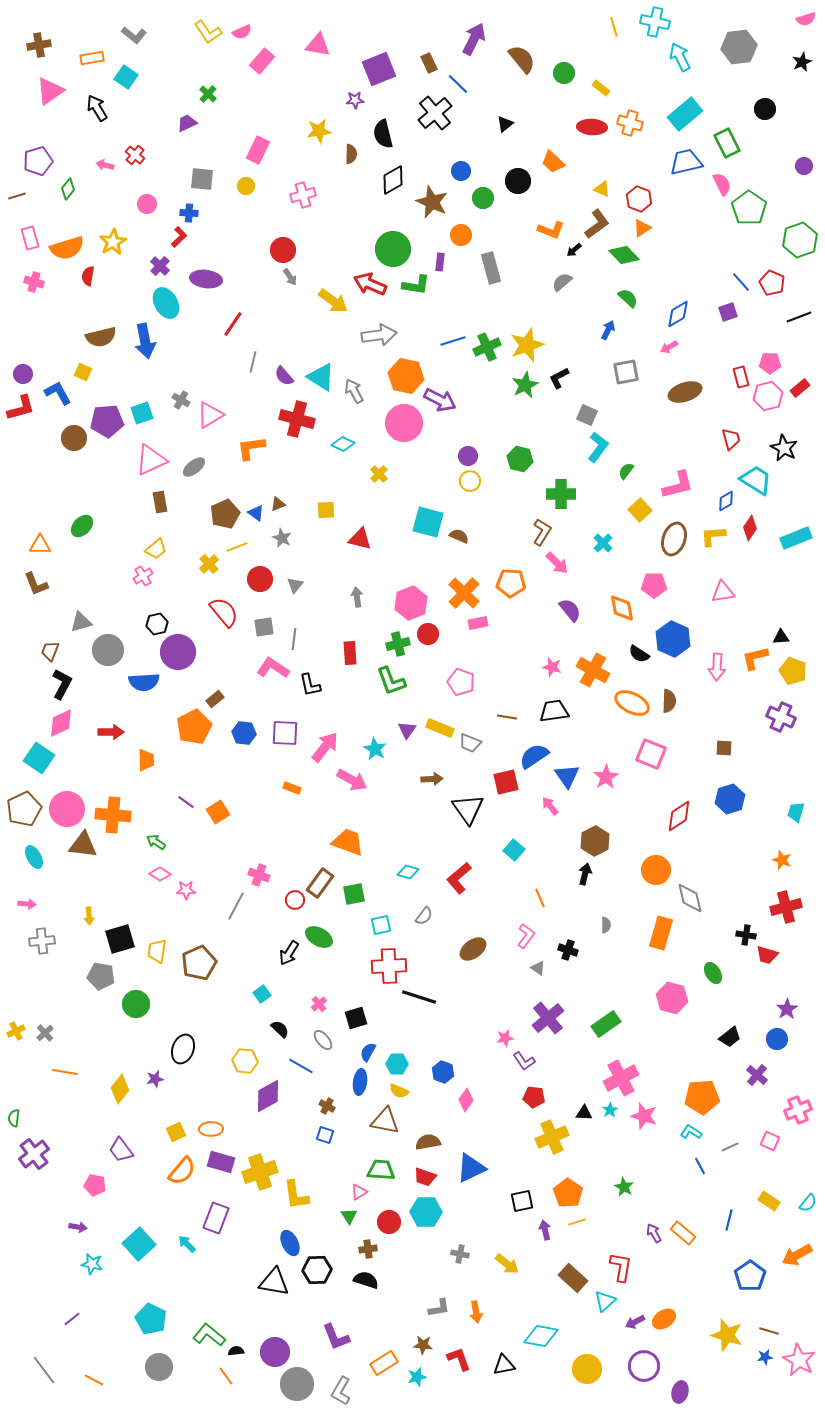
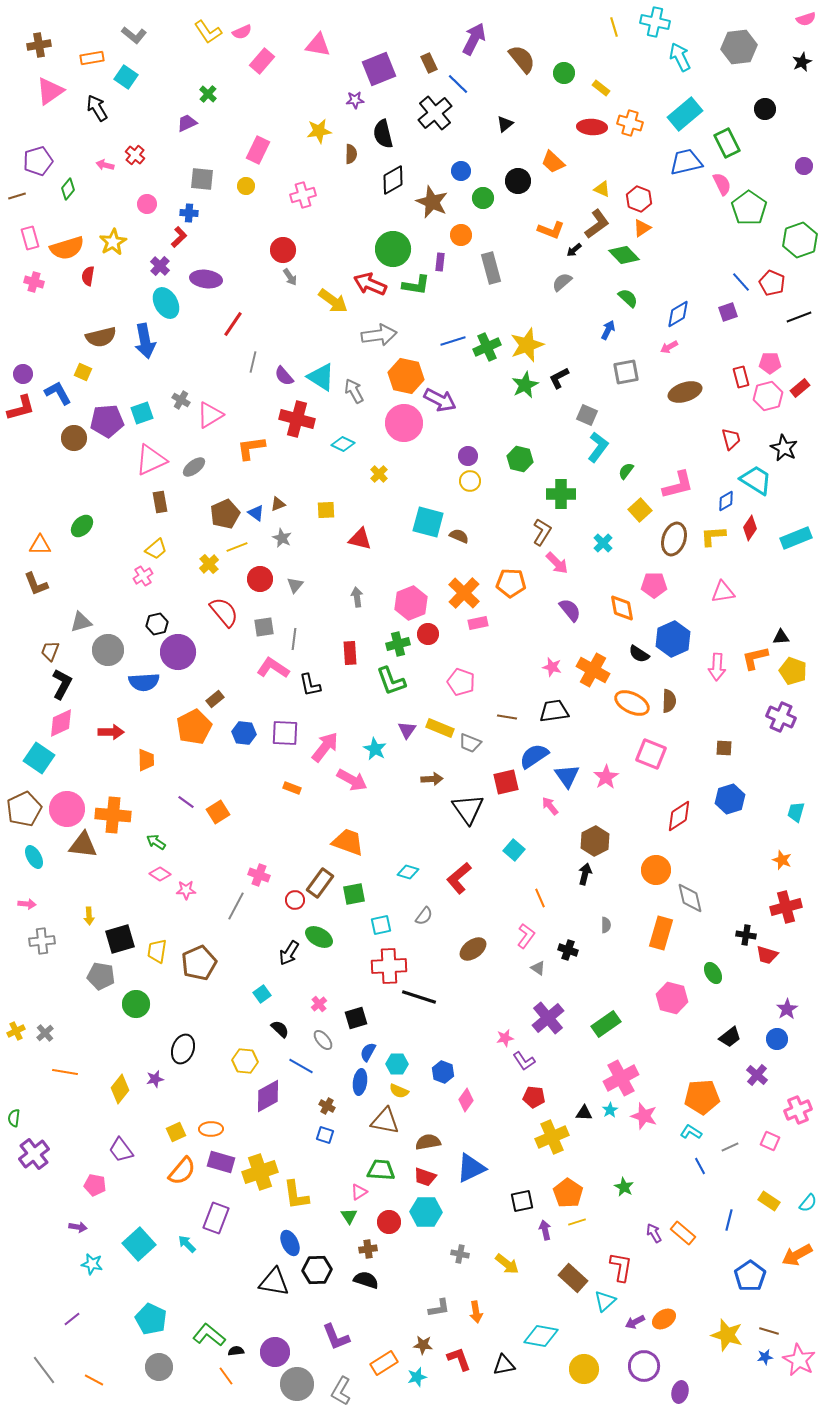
blue hexagon at (673, 639): rotated 12 degrees clockwise
yellow circle at (587, 1369): moved 3 px left
